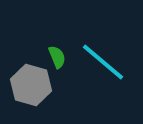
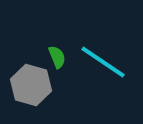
cyan line: rotated 6 degrees counterclockwise
